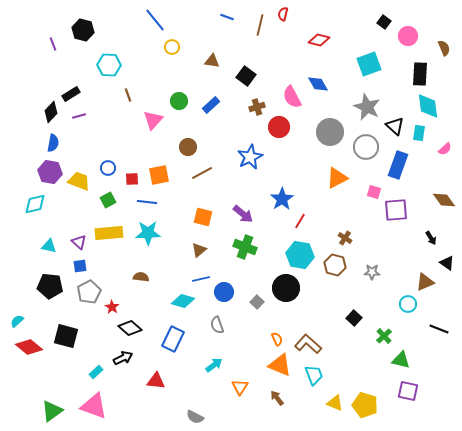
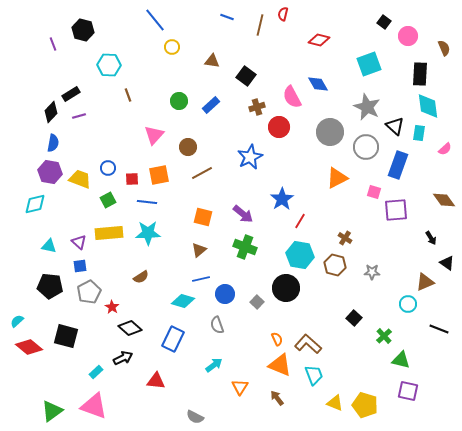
pink triangle at (153, 120): moved 1 px right, 15 px down
yellow trapezoid at (79, 181): moved 1 px right, 2 px up
brown semicircle at (141, 277): rotated 140 degrees clockwise
blue circle at (224, 292): moved 1 px right, 2 px down
